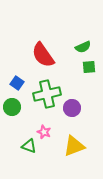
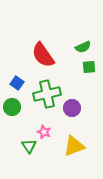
green triangle: rotated 35 degrees clockwise
